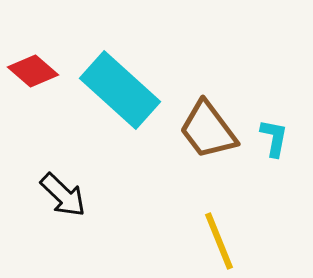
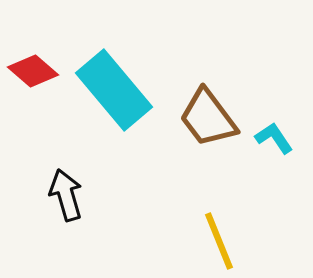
cyan rectangle: moved 6 px left; rotated 8 degrees clockwise
brown trapezoid: moved 12 px up
cyan L-shape: rotated 45 degrees counterclockwise
black arrow: moved 3 px right; rotated 150 degrees counterclockwise
